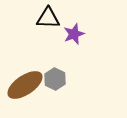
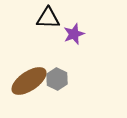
gray hexagon: moved 2 px right
brown ellipse: moved 4 px right, 4 px up
